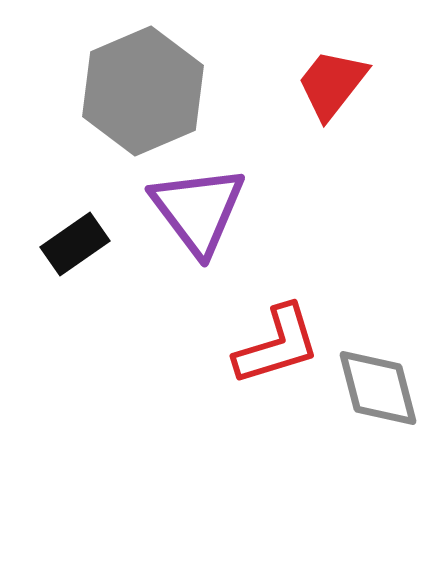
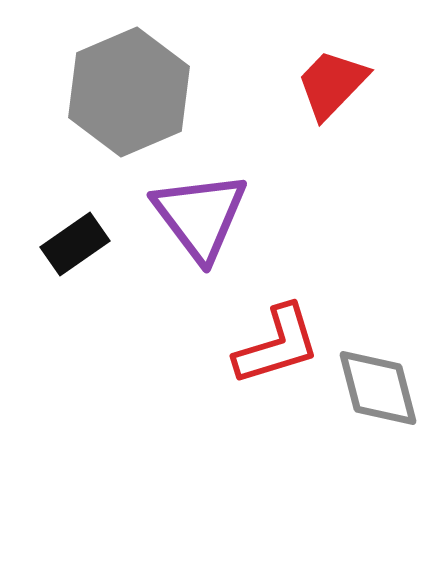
red trapezoid: rotated 6 degrees clockwise
gray hexagon: moved 14 px left, 1 px down
purple triangle: moved 2 px right, 6 px down
